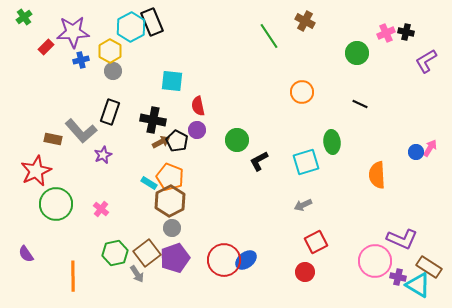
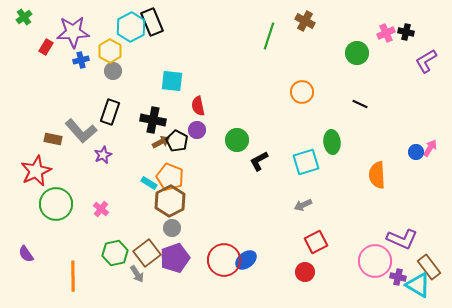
green line at (269, 36): rotated 52 degrees clockwise
red rectangle at (46, 47): rotated 14 degrees counterclockwise
brown rectangle at (429, 267): rotated 20 degrees clockwise
